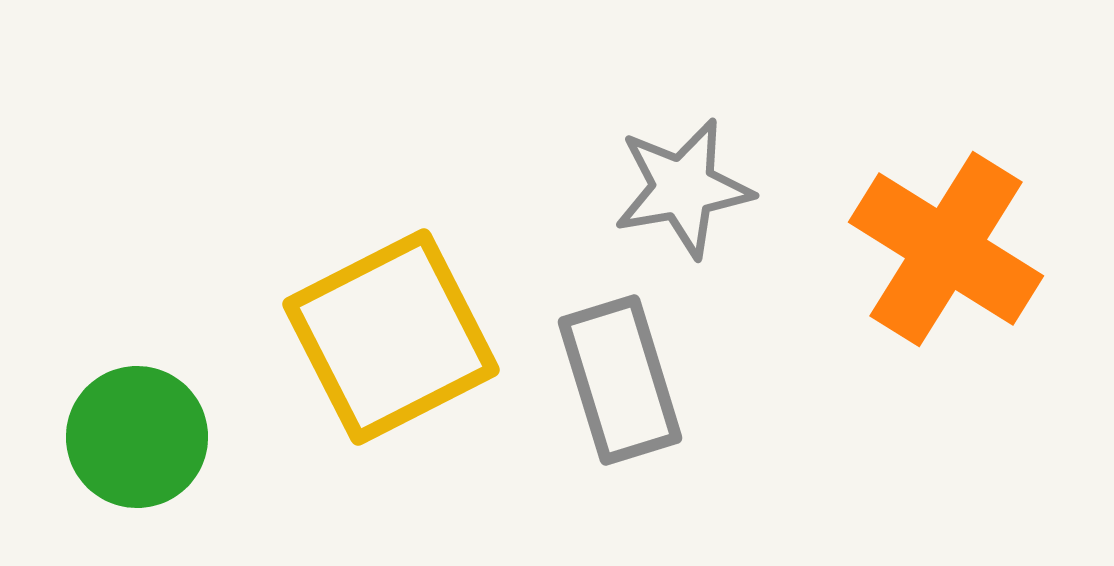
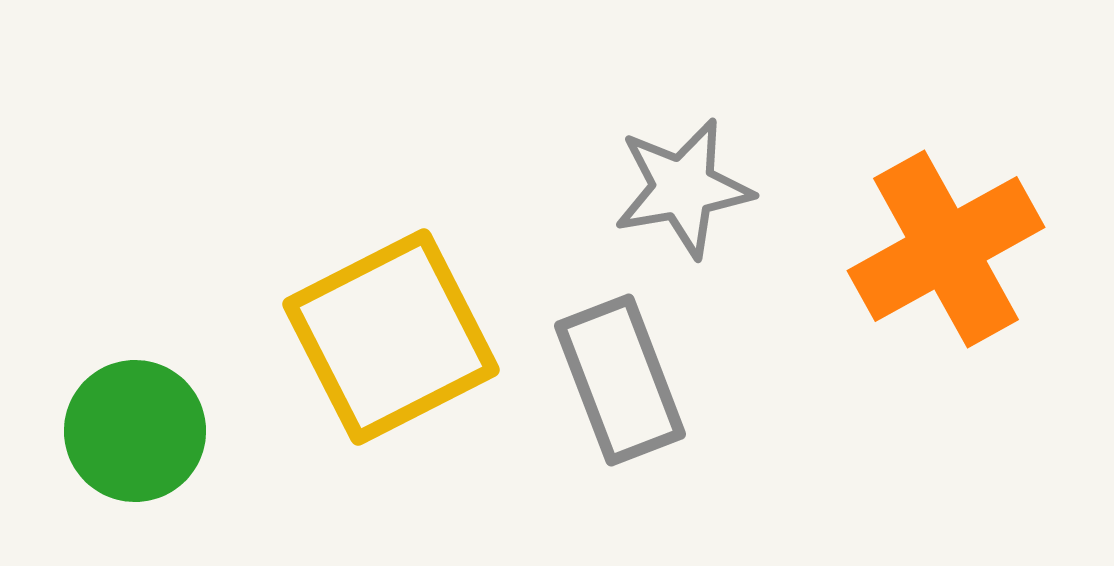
orange cross: rotated 29 degrees clockwise
gray rectangle: rotated 4 degrees counterclockwise
green circle: moved 2 px left, 6 px up
